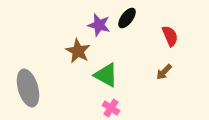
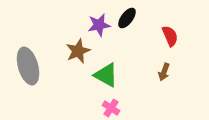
purple star: rotated 25 degrees counterclockwise
brown star: rotated 20 degrees clockwise
brown arrow: rotated 24 degrees counterclockwise
gray ellipse: moved 22 px up
